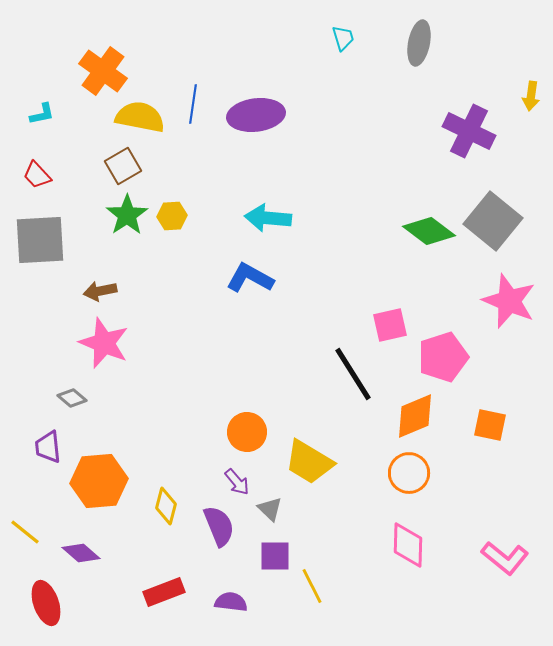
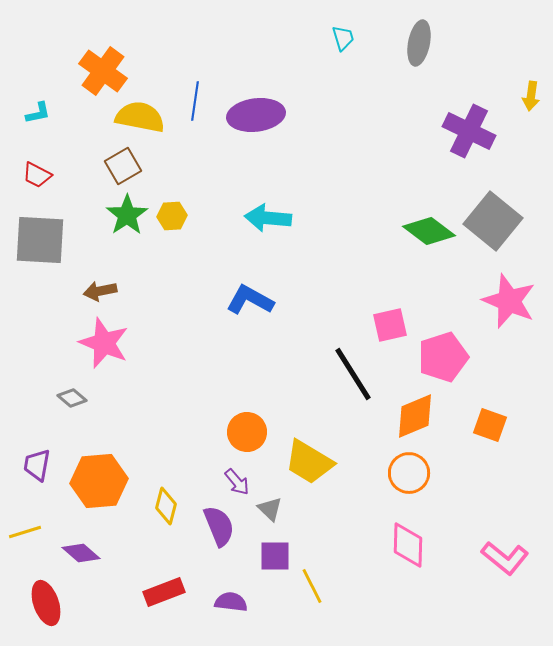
blue line at (193, 104): moved 2 px right, 3 px up
cyan L-shape at (42, 114): moved 4 px left, 1 px up
red trapezoid at (37, 175): rotated 20 degrees counterclockwise
gray square at (40, 240): rotated 6 degrees clockwise
blue L-shape at (250, 278): moved 22 px down
orange square at (490, 425): rotated 8 degrees clockwise
purple trapezoid at (48, 447): moved 11 px left, 18 px down; rotated 16 degrees clockwise
yellow line at (25, 532): rotated 56 degrees counterclockwise
